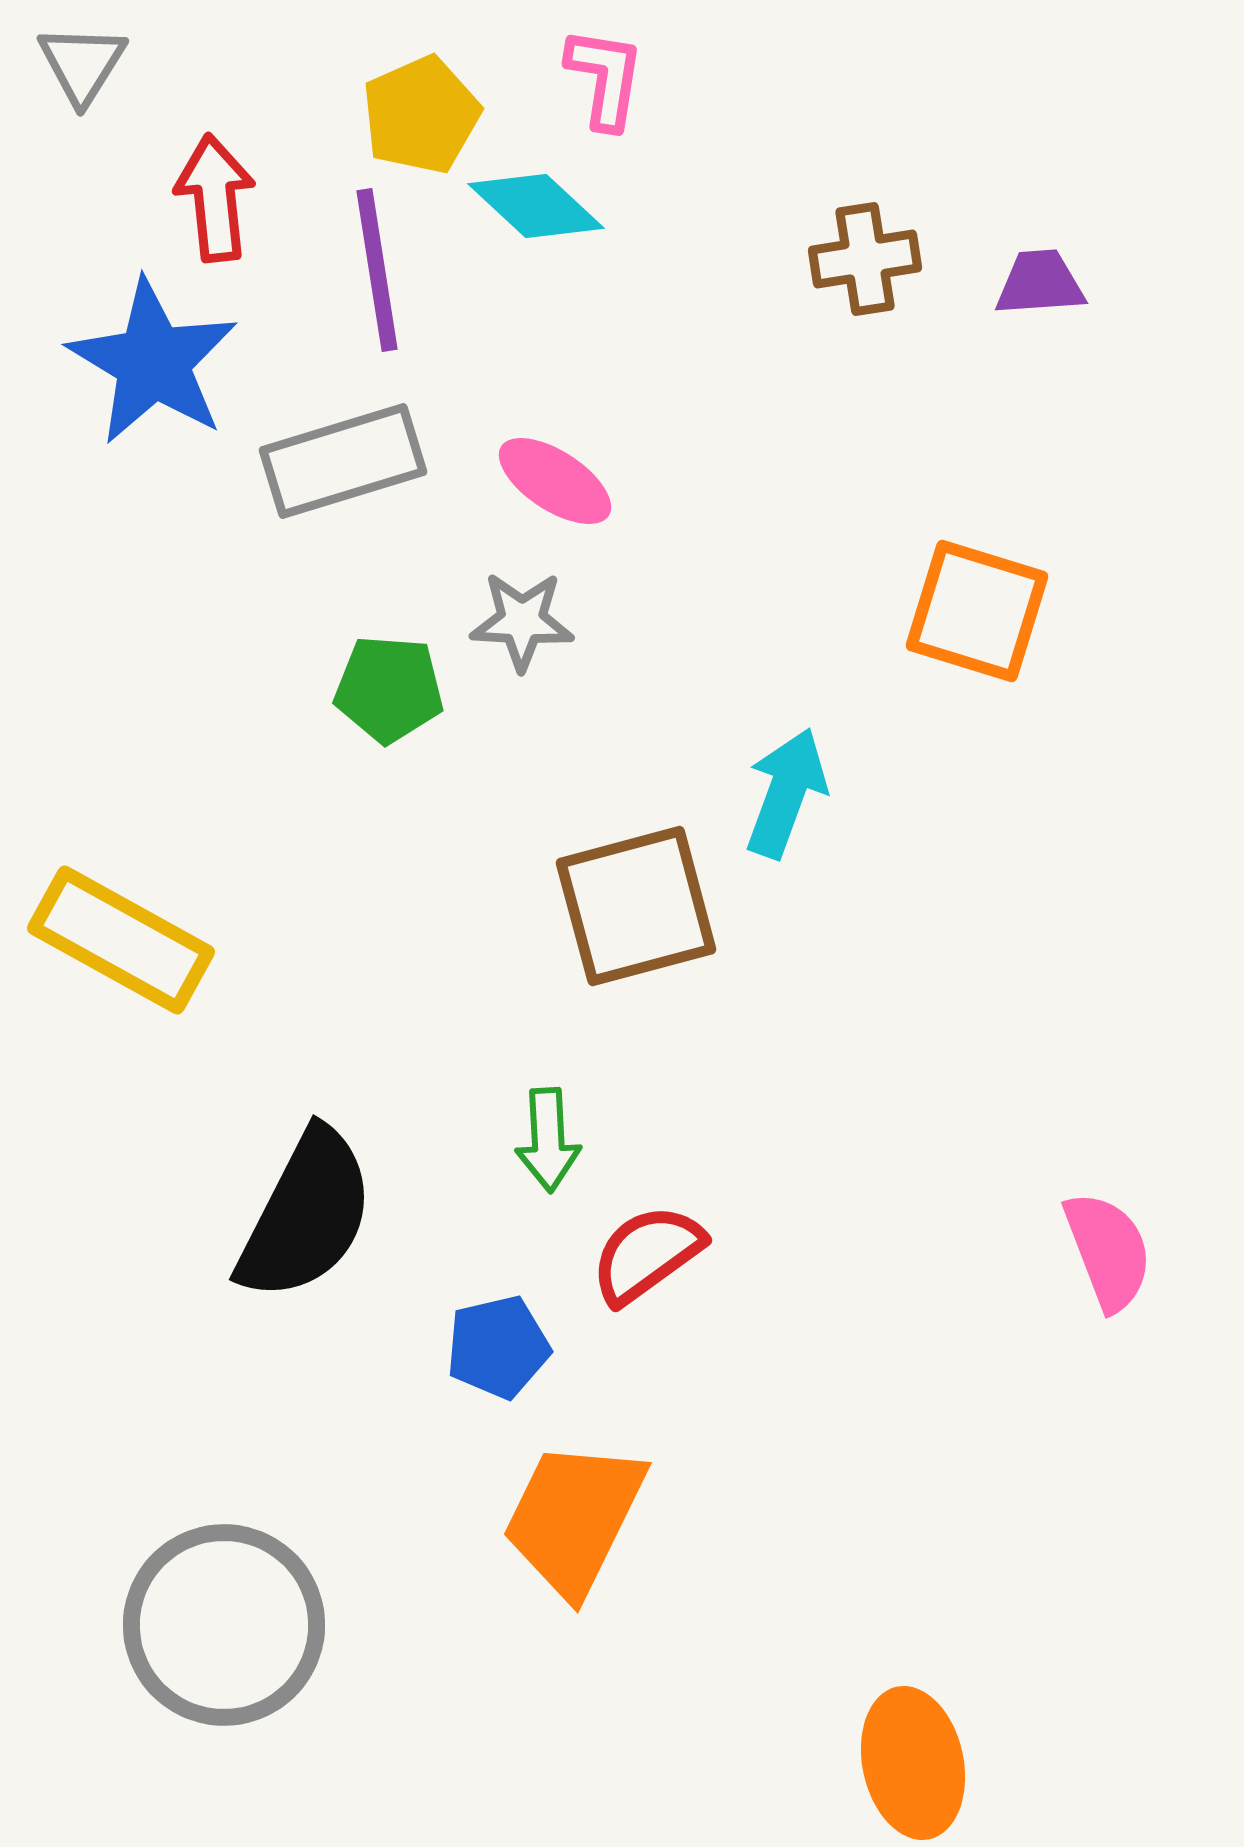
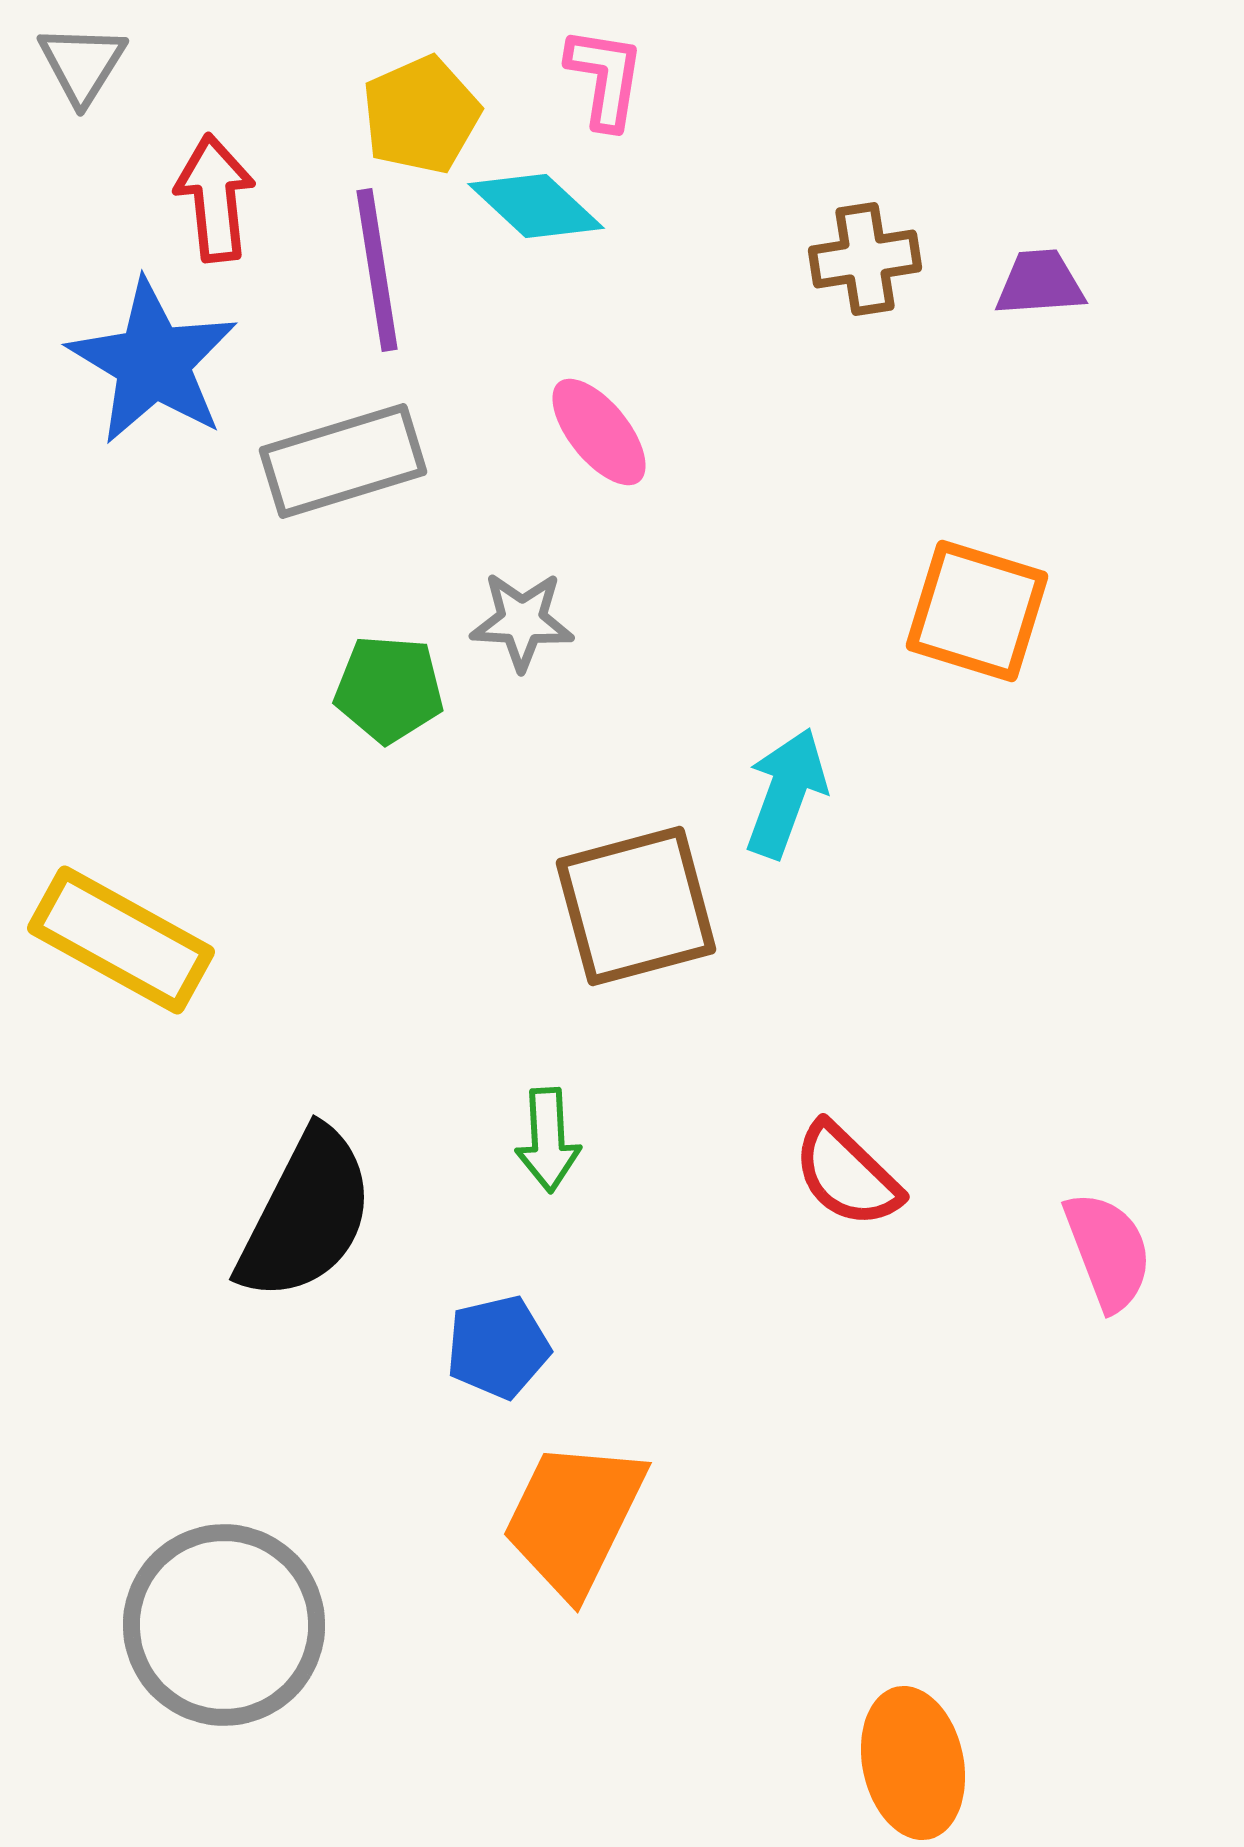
pink ellipse: moved 44 px right, 49 px up; rotated 18 degrees clockwise
red semicircle: moved 200 px right, 79 px up; rotated 100 degrees counterclockwise
